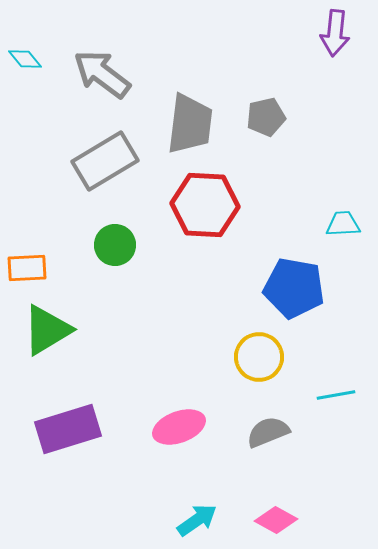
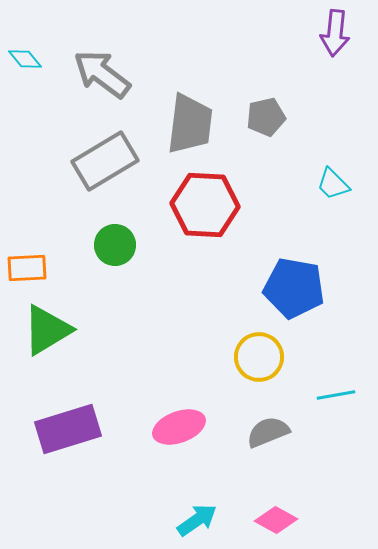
cyan trapezoid: moved 10 px left, 40 px up; rotated 132 degrees counterclockwise
